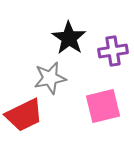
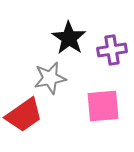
purple cross: moved 1 px left, 1 px up
pink square: rotated 9 degrees clockwise
red trapezoid: rotated 9 degrees counterclockwise
